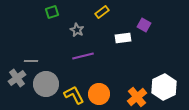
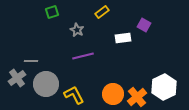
orange circle: moved 14 px right
